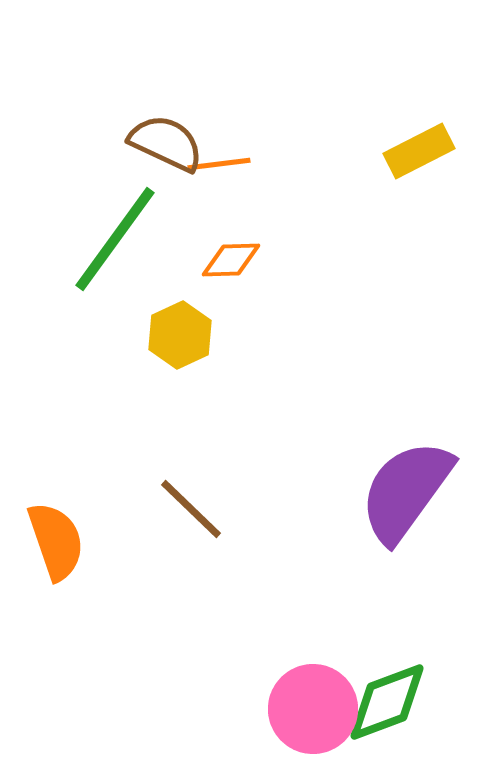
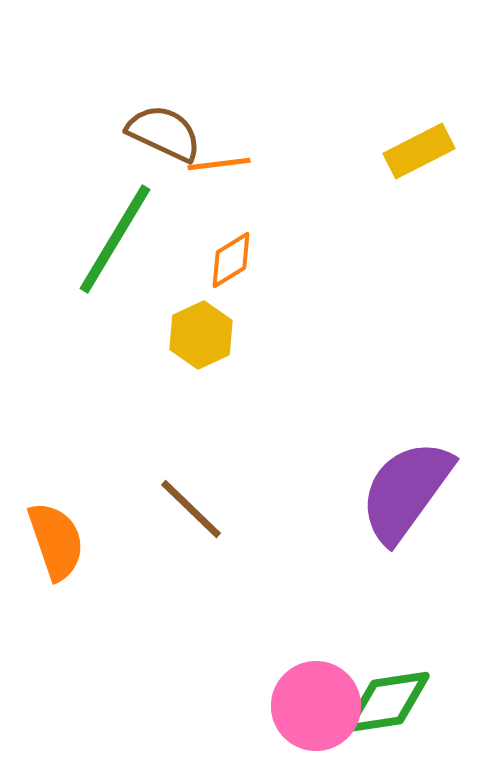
brown semicircle: moved 2 px left, 10 px up
green line: rotated 5 degrees counterclockwise
orange diamond: rotated 30 degrees counterclockwise
yellow hexagon: moved 21 px right
green diamond: rotated 12 degrees clockwise
pink circle: moved 3 px right, 3 px up
